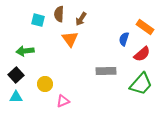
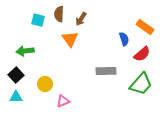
blue semicircle: rotated 144 degrees clockwise
